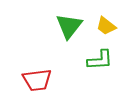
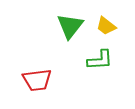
green triangle: moved 1 px right
